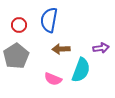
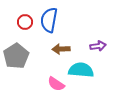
red circle: moved 6 px right, 3 px up
purple arrow: moved 3 px left, 2 px up
cyan semicircle: rotated 105 degrees counterclockwise
pink semicircle: moved 3 px right, 5 px down; rotated 12 degrees clockwise
